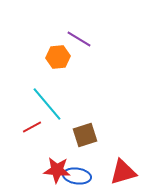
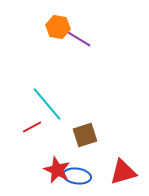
orange hexagon: moved 30 px up; rotated 15 degrees clockwise
red star: rotated 20 degrees clockwise
